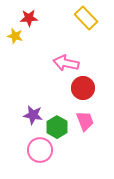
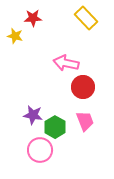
red star: moved 4 px right
red circle: moved 1 px up
green hexagon: moved 2 px left
